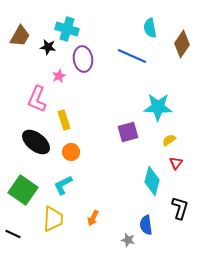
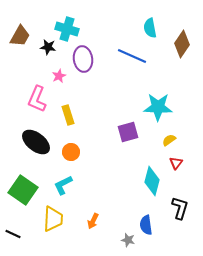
yellow rectangle: moved 4 px right, 5 px up
orange arrow: moved 3 px down
